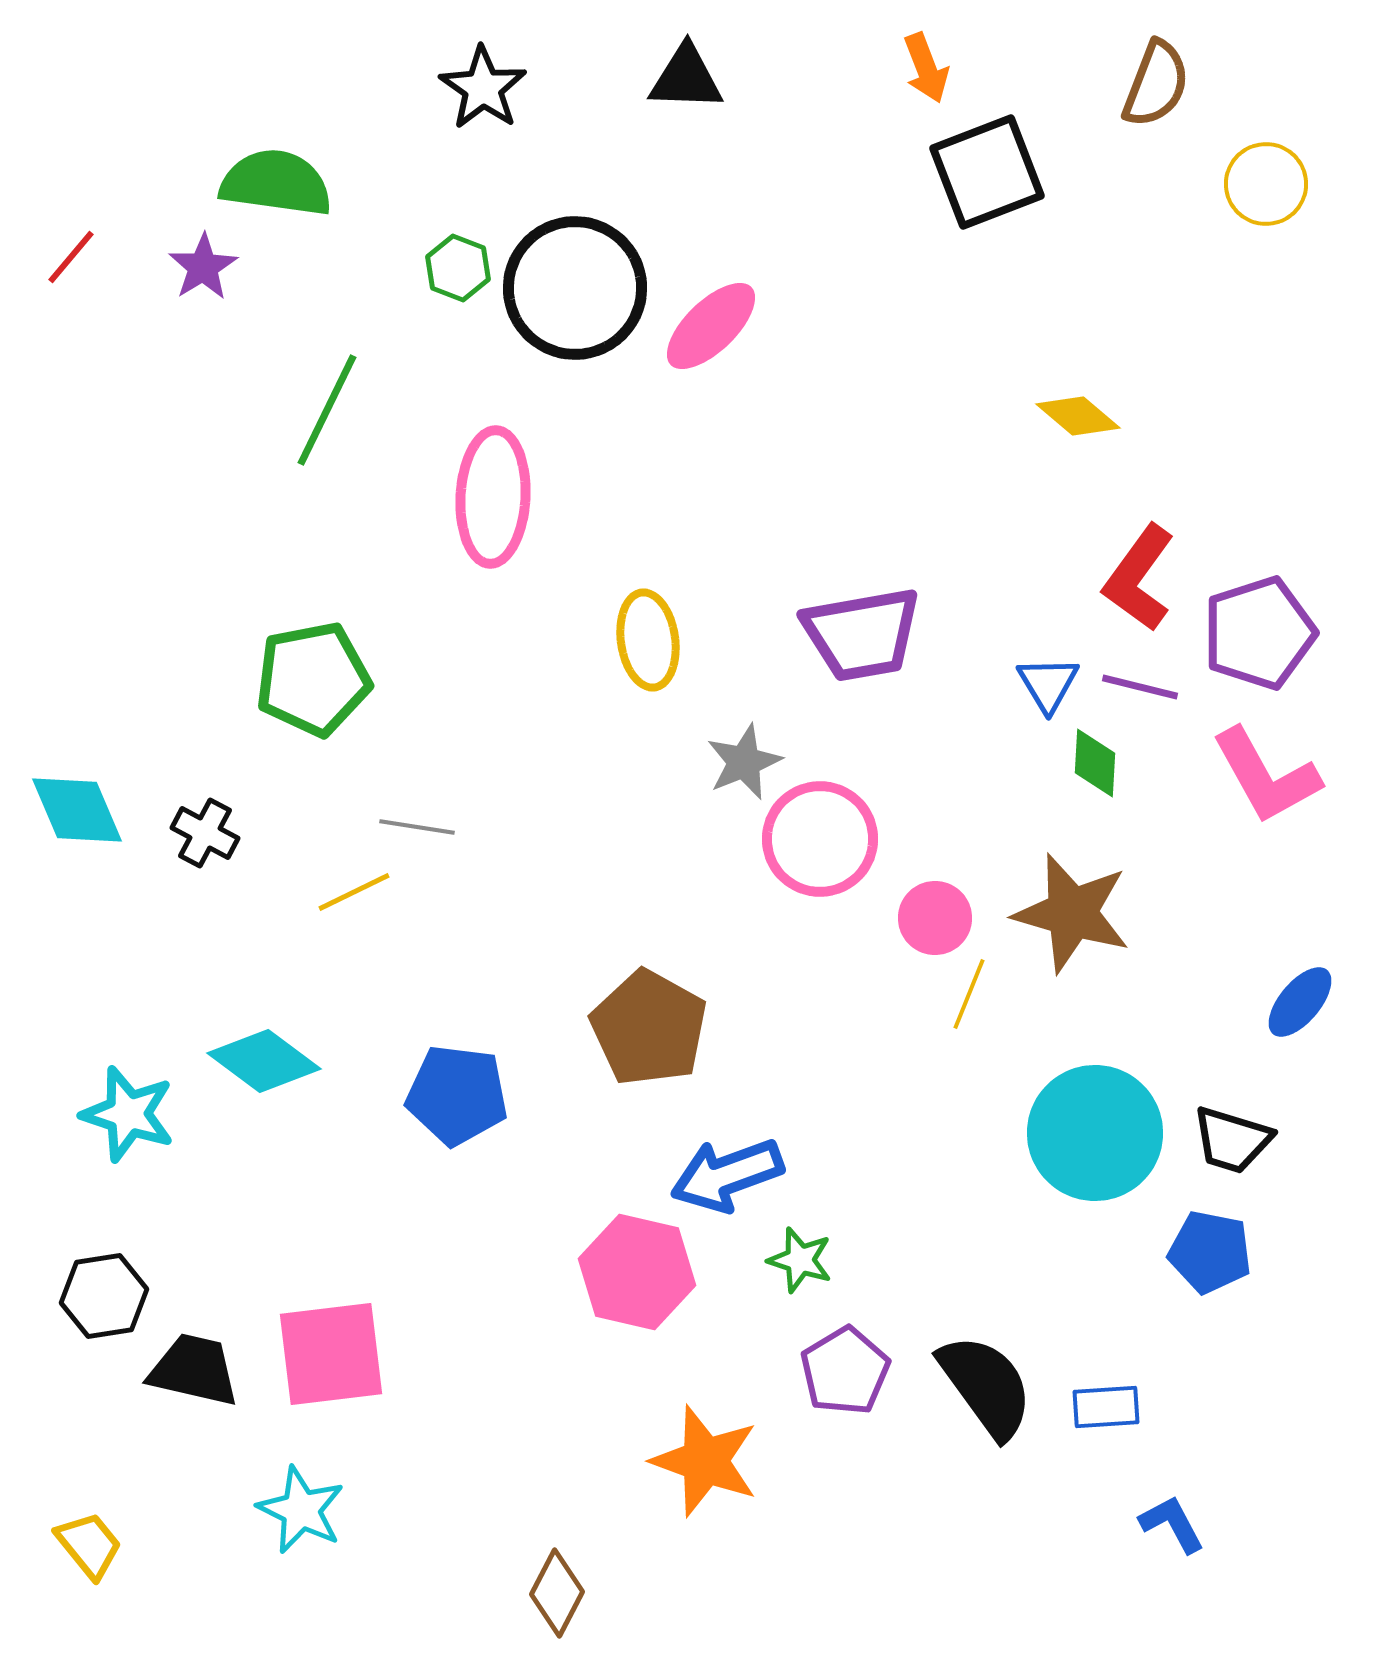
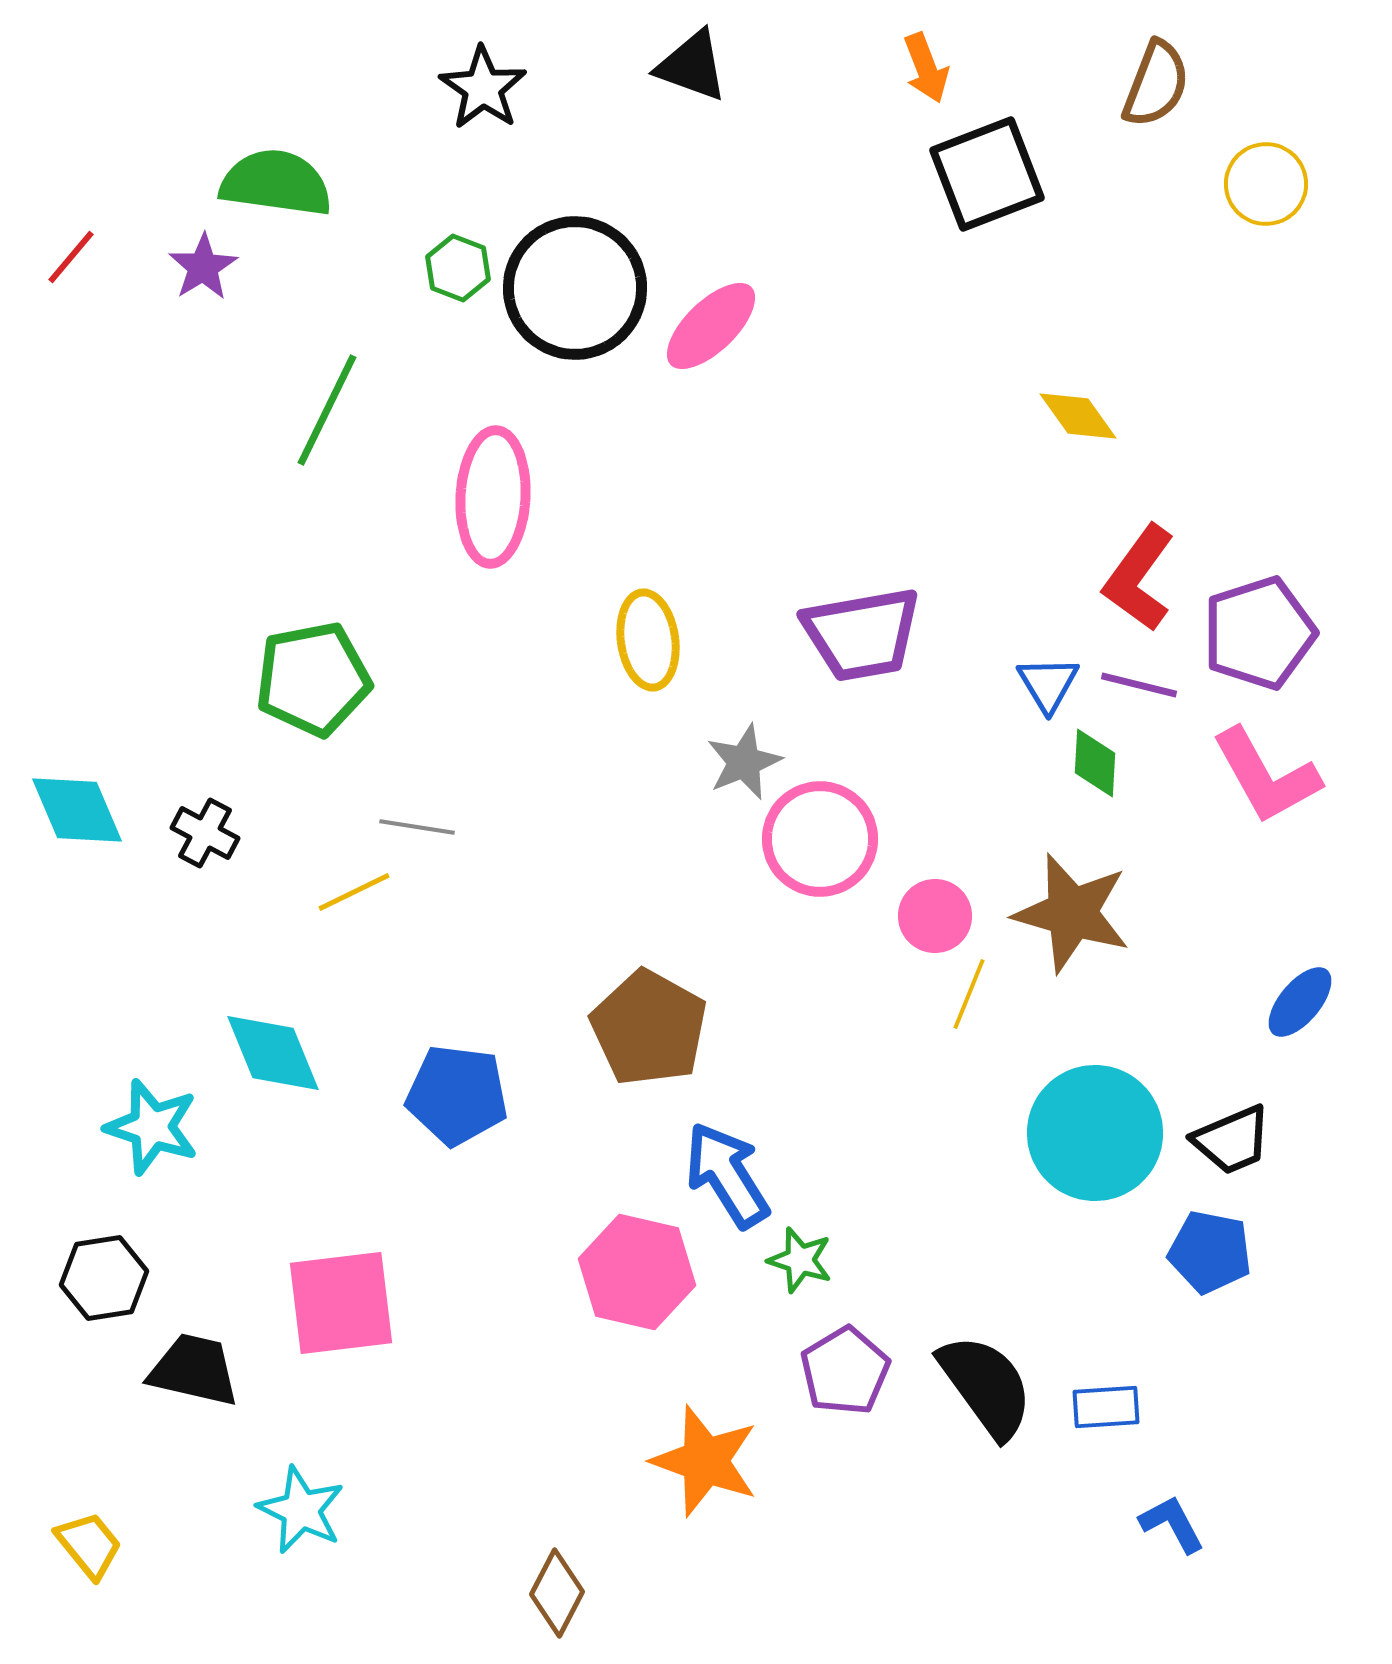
black triangle at (686, 78): moved 6 px right, 12 px up; rotated 18 degrees clockwise
black square at (987, 172): moved 2 px down
yellow diamond at (1078, 416): rotated 14 degrees clockwise
purple line at (1140, 687): moved 1 px left, 2 px up
pink circle at (935, 918): moved 2 px up
cyan diamond at (264, 1061): moved 9 px right, 8 px up; rotated 31 degrees clockwise
cyan star at (128, 1114): moved 24 px right, 13 px down
black trapezoid at (1232, 1140): rotated 40 degrees counterclockwise
blue arrow at (727, 1175): rotated 78 degrees clockwise
black hexagon at (104, 1296): moved 18 px up
pink square at (331, 1354): moved 10 px right, 51 px up
